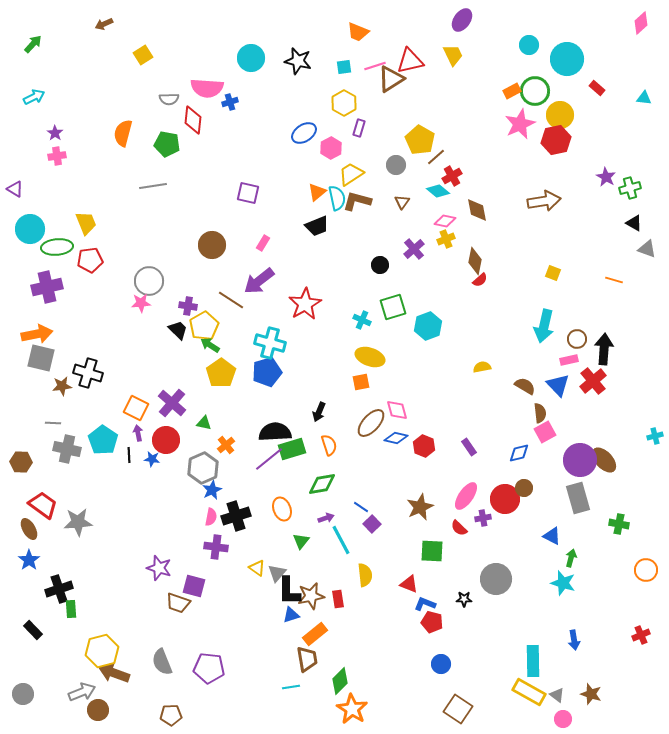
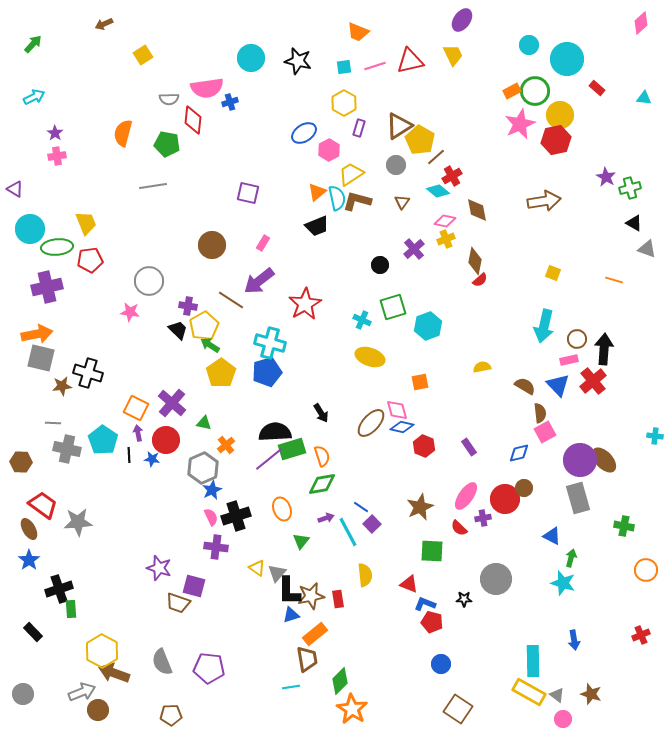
brown triangle at (391, 79): moved 8 px right, 47 px down
pink semicircle at (207, 88): rotated 12 degrees counterclockwise
pink hexagon at (331, 148): moved 2 px left, 2 px down
pink star at (141, 303): moved 11 px left, 9 px down; rotated 12 degrees clockwise
orange square at (361, 382): moved 59 px right
black arrow at (319, 412): moved 2 px right, 1 px down; rotated 54 degrees counterclockwise
cyan cross at (655, 436): rotated 21 degrees clockwise
blue diamond at (396, 438): moved 6 px right, 11 px up
orange semicircle at (329, 445): moved 7 px left, 11 px down
pink semicircle at (211, 517): rotated 36 degrees counterclockwise
green cross at (619, 524): moved 5 px right, 2 px down
cyan line at (341, 540): moved 7 px right, 8 px up
black rectangle at (33, 630): moved 2 px down
yellow hexagon at (102, 651): rotated 16 degrees counterclockwise
